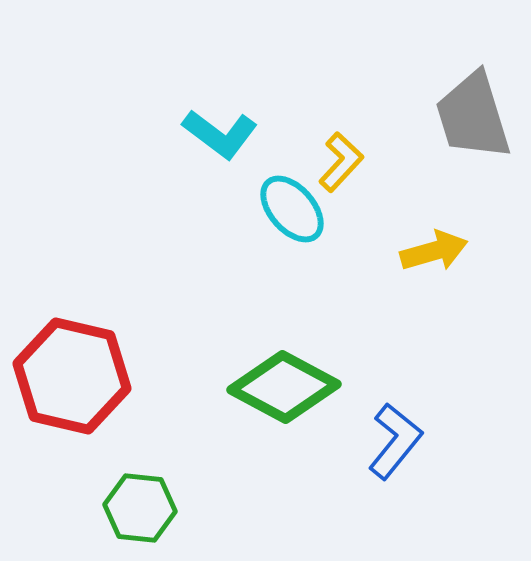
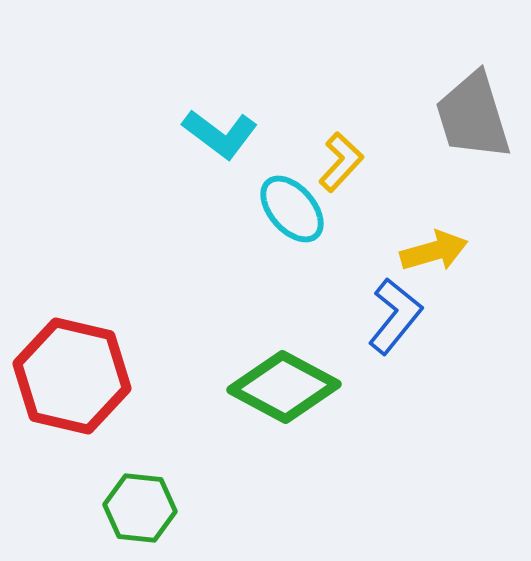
blue L-shape: moved 125 px up
